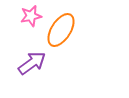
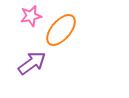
orange ellipse: rotated 8 degrees clockwise
